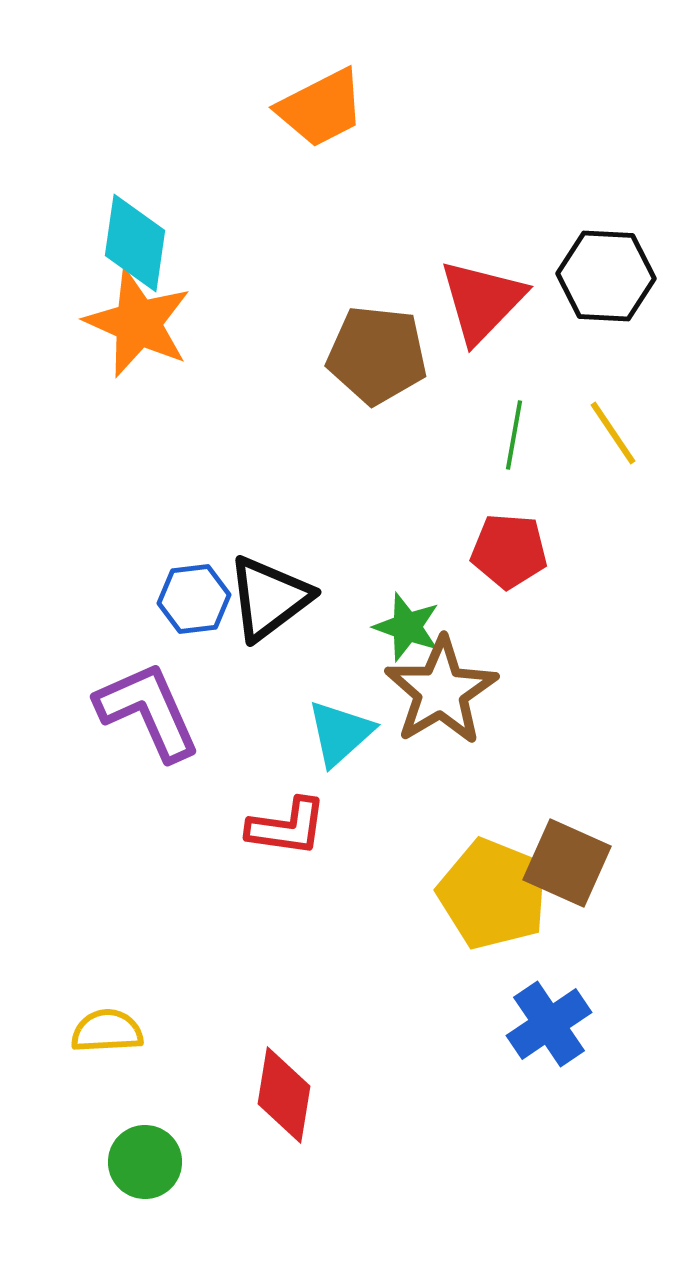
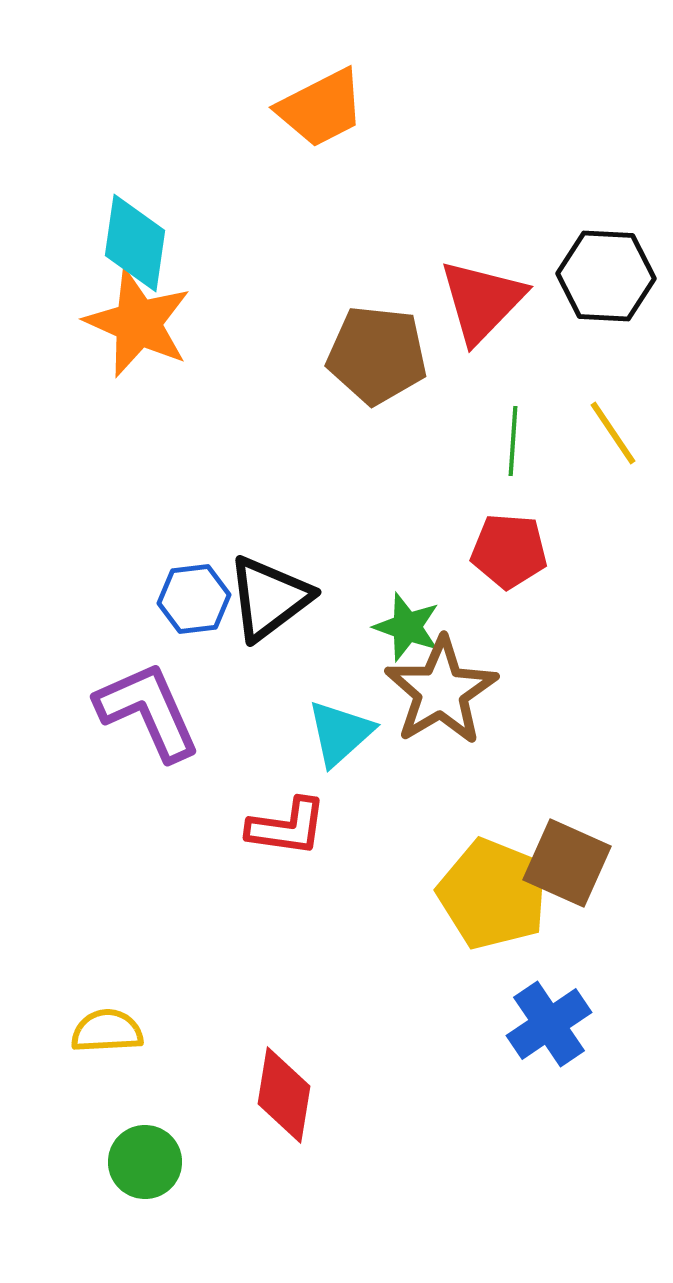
green line: moved 1 px left, 6 px down; rotated 6 degrees counterclockwise
